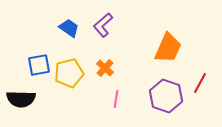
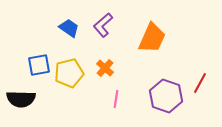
orange trapezoid: moved 16 px left, 10 px up
